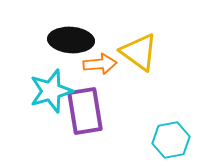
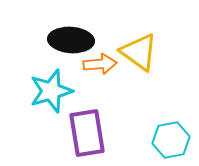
purple rectangle: moved 2 px right, 22 px down
